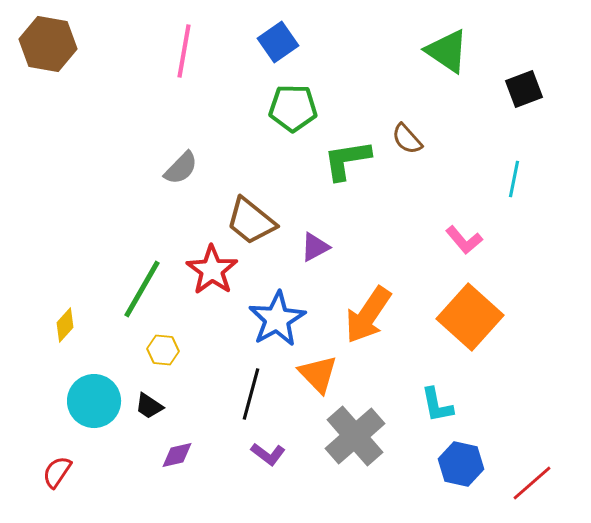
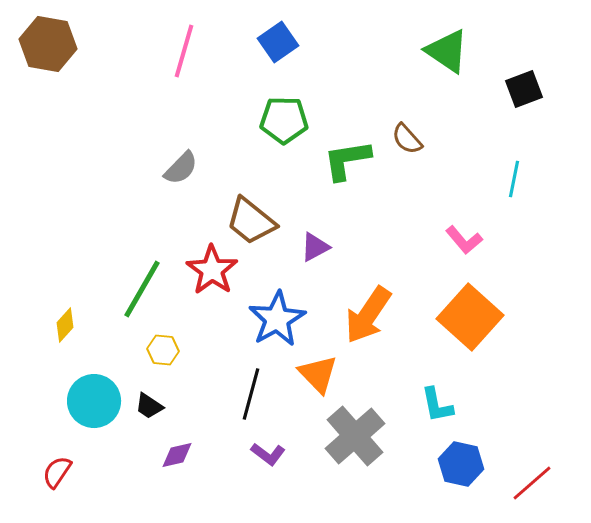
pink line: rotated 6 degrees clockwise
green pentagon: moved 9 px left, 12 px down
